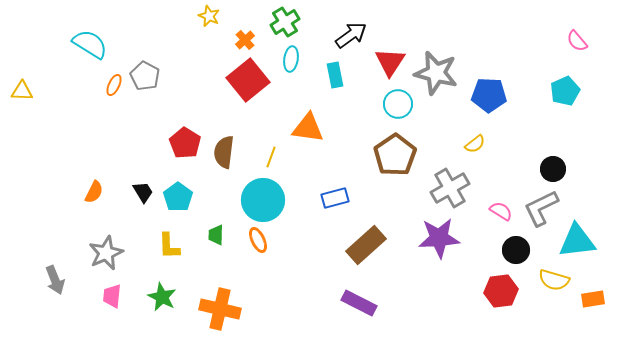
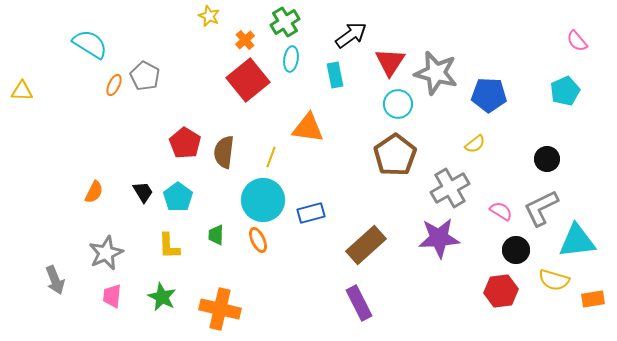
black circle at (553, 169): moved 6 px left, 10 px up
blue rectangle at (335, 198): moved 24 px left, 15 px down
purple rectangle at (359, 303): rotated 36 degrees clockwise
